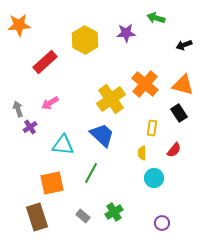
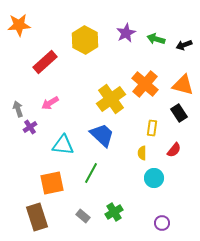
green arrow: moved 21 px down
purple star: rotated 24 degrees counterclockwise
